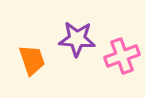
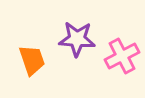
pink cross: rotated 8 degrees counterclockwise
